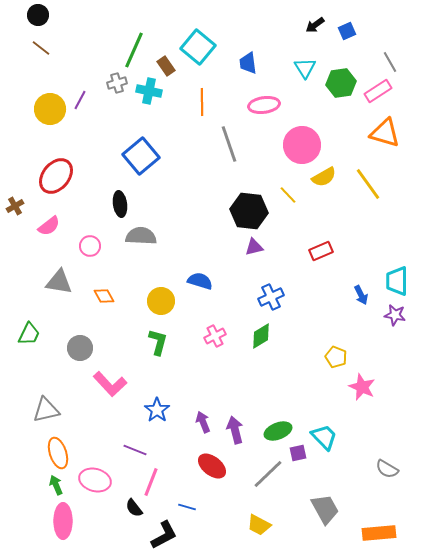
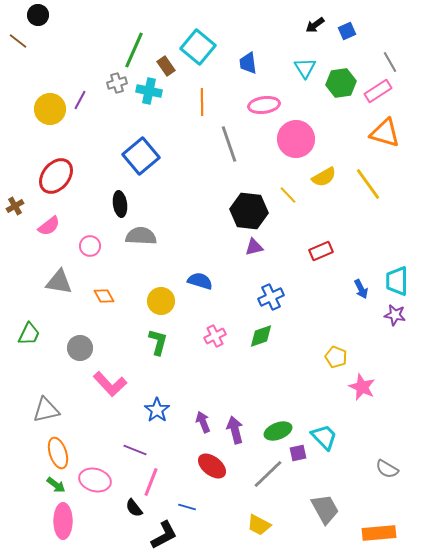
brown line at (41, 48): moved 23 px left, 7 px up
pink circle at (302, 145): moved 6 px left, 6 px up
blue arrow at (361, 295): moved 6 px up
green diamond at (261, 336): rotated 12 degrees clockwise
green arrow at (56, 485): rotated 150 degrees clockwise
